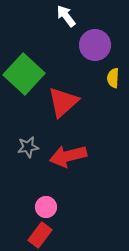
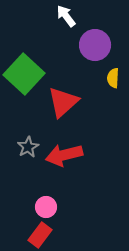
gray star: rotated 20 degrees counterclockwise
red arrow: moved 4 px left, 1 px up
